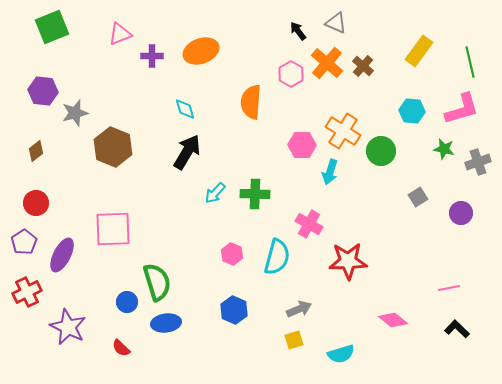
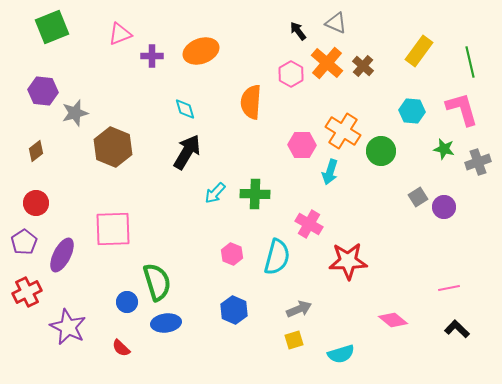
pink L-shape at (462, 109): rotated 90 degrees counterclockwise
purple circle at (461, 213): moved 17 px left, 6 px up
